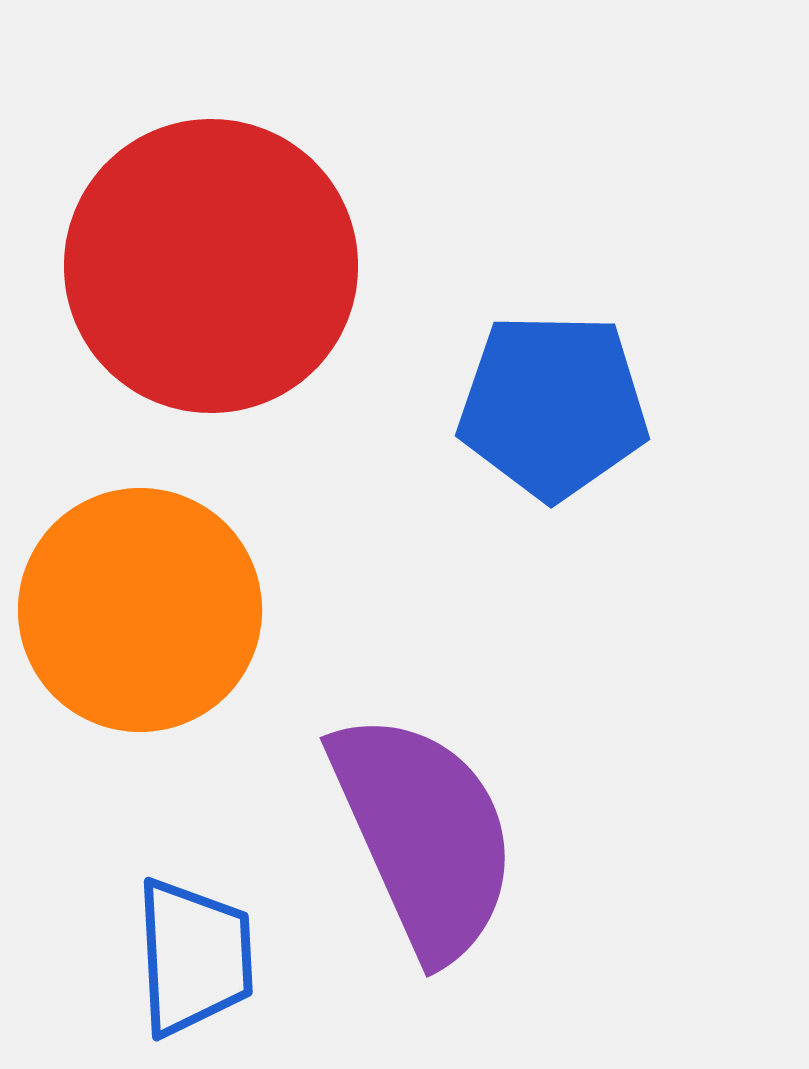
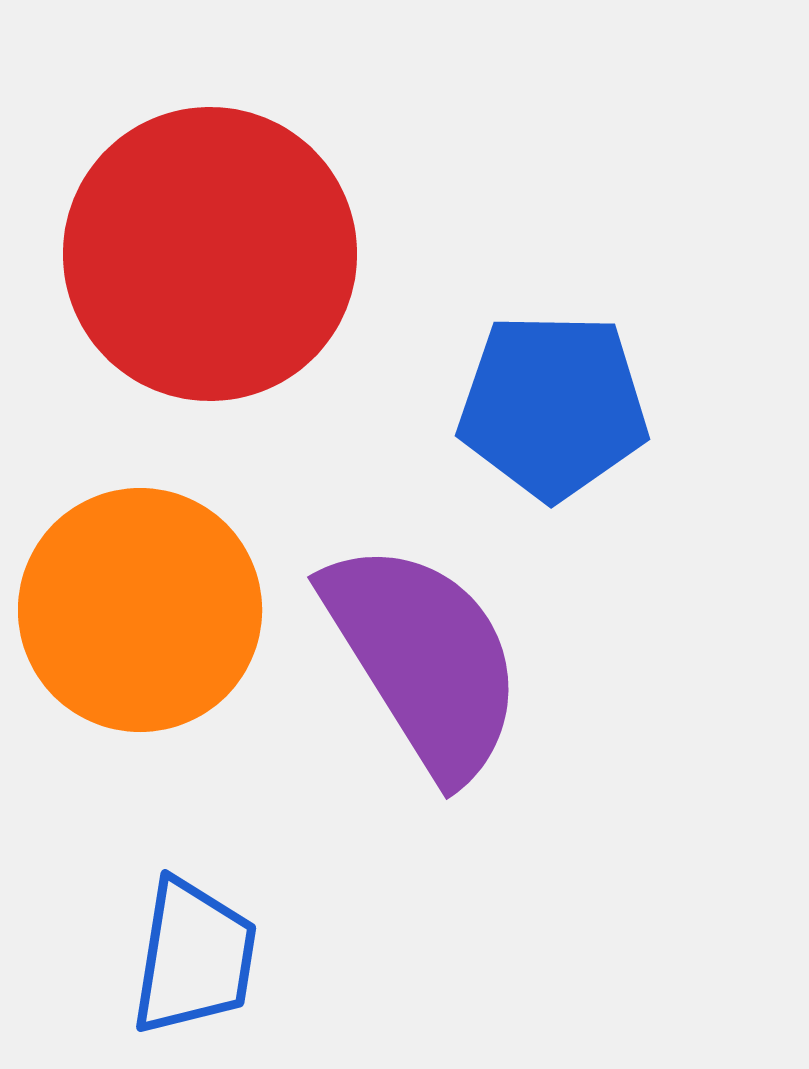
red circle: moved 1 px left, 12 px up
purple semicircle: moved 176 px up; rotated 8 degrees counterclockwise
blue trapezoid: rotated 12 degrees clockwise
